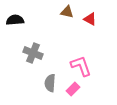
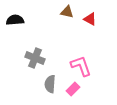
gray cross: moved 2 px right, 5 px down
gray semicircle: moved 1 px down
